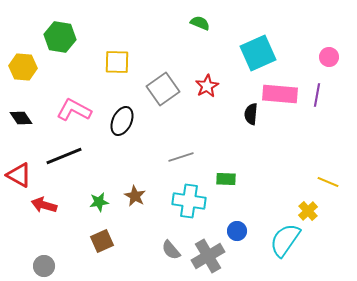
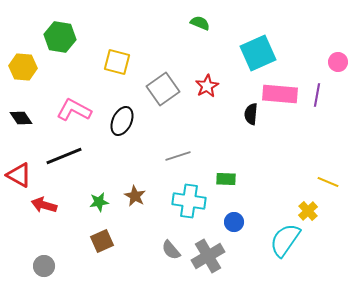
pink circle: moved 9 px right, 5 px down
yellow square: rotated 12 degrees clockwise
gray line: moved 3 px left, 1 px up
blue circle: moved 3 px left, 9 px up
